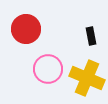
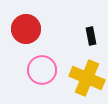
pink circle: moved 6 px left, 1 px down
